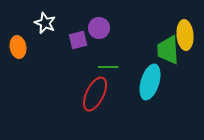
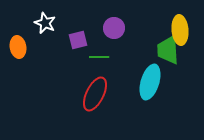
purple circle: moved 15 px right
yellow ellipse: moved 5 px left, 5 px up
green line: moved 9 px left, 10 px up
